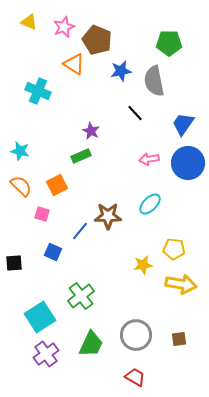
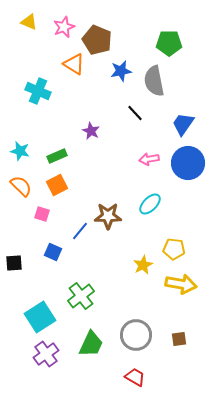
green rectangle: moved 24 px left
yellow star: rotated 18 degrees counterclockwise
